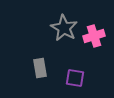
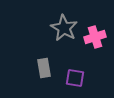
pink cross: moved 1 px right, 1 px down
gray rectangle: moved 4 px right
